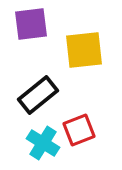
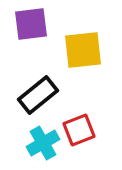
yellow square: moved 1 px left
cyan cross: rotated 28 degrees clockwise
